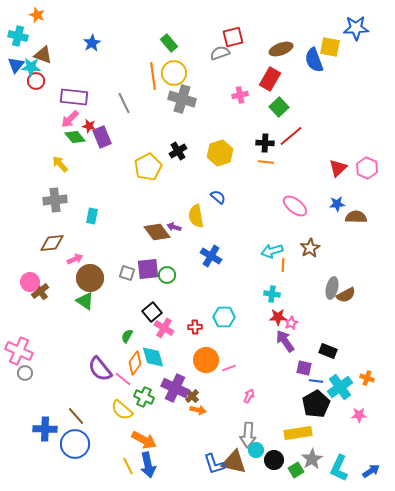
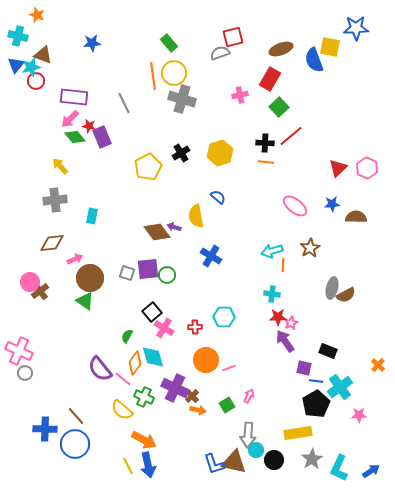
blue star at (92, 43): rotated 24 degrees clockwise
cyan star at (31, 67): rotated 18 degrees counterclockwise
black cross at (178, 151): moved 3 px right, 2 px down
yellow arrow at (60, 164): moved 2 px down
blue star at (337, 204): moved 5 px left
orange cross at (367, 378): moved 11 px right, 13 px up; rotated 24 degrees clockwise
green square at (296, 470): moved 69 px left, 65 px up
